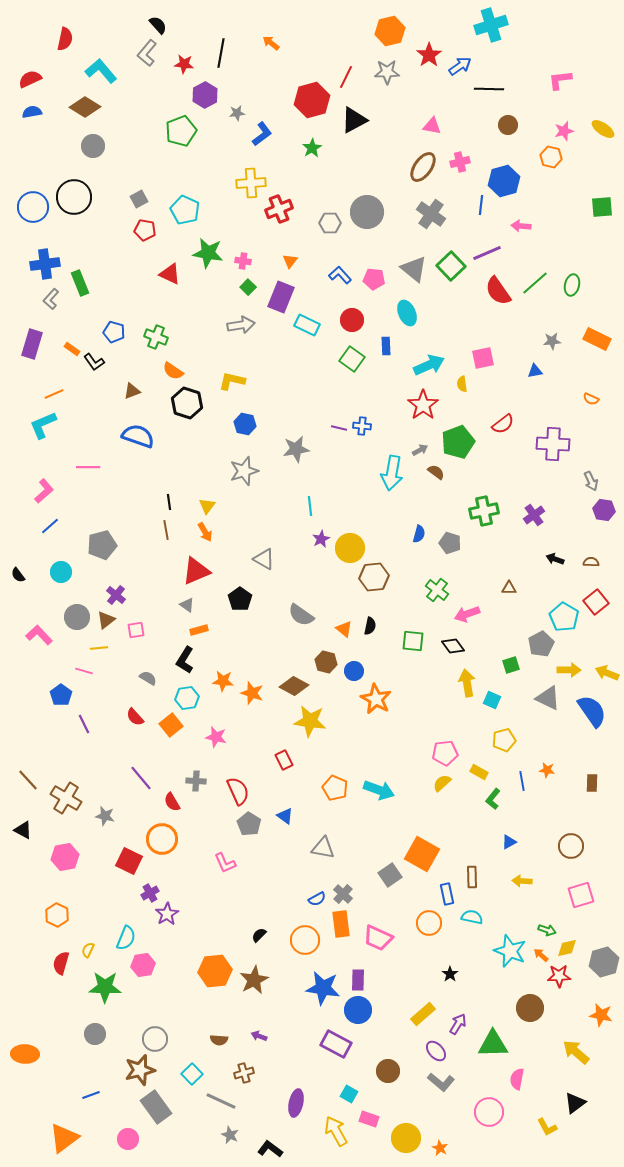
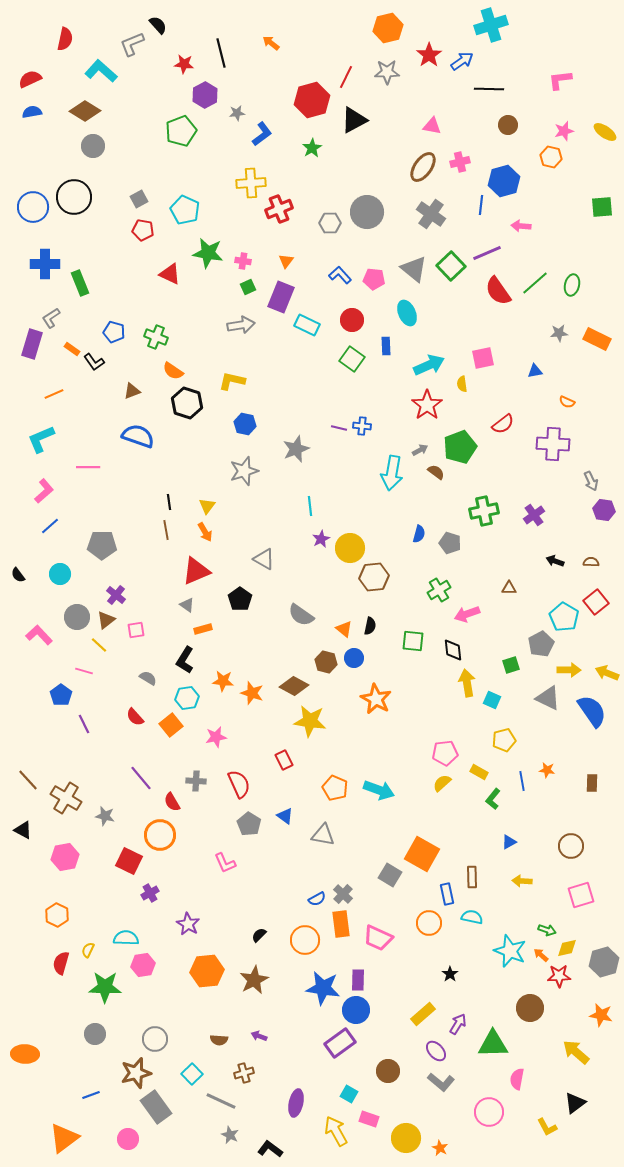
orange hexagon at (390, 31): moved 2 px left, 3 px up
gray L-shape at (147, 53): moved 15 px left, 9 px up; rotated 28 degrees clockwise
black line at (221, 53): rotated 24 degrees counterclockwise
blue arrow at (460, 66): moved 2 px right, 5 px up
cyan L-shape at (101, 71): rotated 8 degrees counterclockwise
brown diamond at (85, 107): moved 4 px down
yellow ellipse at (603, 129): moved 2 px right, 3 px down
red pentagon at (145, 230): moved 2 px left
orange triangle at (290, 261): moved 4 px left
blue cross at (45, 264): rotated 8 degrees clockwise
green square at (248, 287): rotated 21 degrees clockwise
gray L-shape at (51, 299): moved 19 px down; rotated 15 degrees clockwise
gray star at (552, 341): moved 7 px right, 8 px up
orange semicircle at (591, 399): moved 24 px left, 3 px down
red star at (423, 405): moved 4 px right
cyan L-shape at (43, 425): moved 2 px left, 14 px down
green pentagon at (458, 442): moved 2 px right, 5 px down
gray star at (296, 449): rotated 12 degrees counterclockwise
gray pentagon at (102, 545): rotated 16 degrees clockwise
black arrow at (555, 559): moved 2 px down
cyan circle at (61, 572): moved 1 px left, 2 px down
green cross at (437, 590): moved 2 px right; rotated 20 degrees clockwise
orange rectangle at (199, 630): moved 4 px right, 1 px up
black diamond at (453, 646): moved 4 px down; rotated 30 degrees clockwise
yellow line at (99, 648): moved 3 px up; rotated 48 degrees clockwise
blue circle at (354, 671): moved 13 px up
pink star at (216, 737): rotated 25 degrees counterclockwise
red semicircle at (238, 791): moved 1 px right, 7 px up
orange circle at (162, 839): moved 2 px left, 4 px up
gray triangle at (323, 848): moved 13 px up
gray square at (390, 875): rotated 25 degrees counterclockwise
purple star at (167, 914): moved 21 px right, 10 px down; rotated 10 degrees counterclockwise
cyan semicircle at (126, 938): rotated 110 degrees counterclockwise
orange hexagon at (215, 971): moved 8 px left
blue circle at (358, 1010): moved 2 px left
purple rectangle at (336, 1044): moved 4 px right, 1 px up; rotated 64 degrees counterclockwise
brown star at (140, 1070): moved 4 px left, 3 px down
